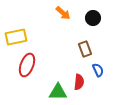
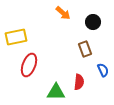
black circle: moved 4 px down
red ellipse: moved 2 px right
blue semicircle: moved 5 px right
green triangle: moved 2 px left
